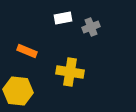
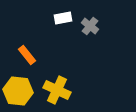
gray cross: moved 1 px left, 1 px up; rotated 30 degrees counterclockwise
orange rectangle: moved 4 px down; rotated 30 degrees clockwise
yellow cross: moved 13 px left, 18 px down; rotated 16 degrees clockwise
